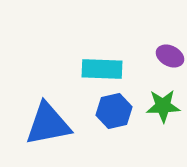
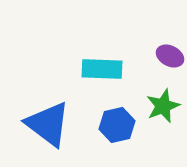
green star: rotated 20 degrees counterclockwise
blue hexagon: moved 3 px right, 14 px down
blue triangle: rotated 48 degrees clockwise
